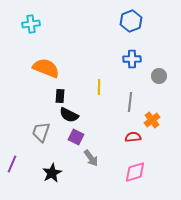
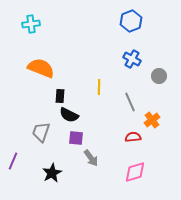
blue cross: rotated 30 degrees clockwise
orange semicircle: moved 5 px left
gray line: rotated 30 degrees counterclockwise
purple square: moved 1 px down; rotated 21 degrees counterclockwise
purple line: moved 1 px right, 3 px up
